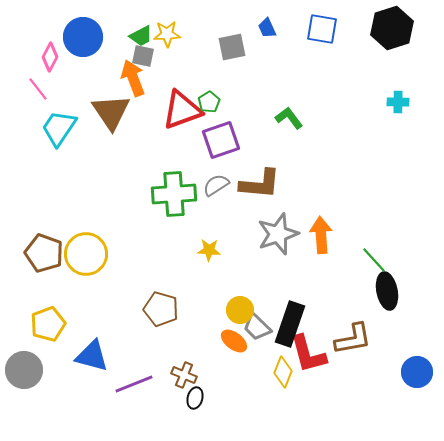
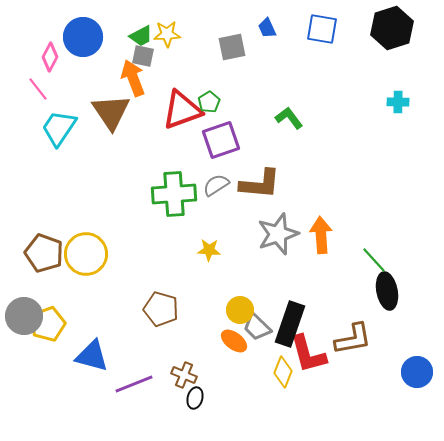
gray circle at (24, 370): moved 54 px up
